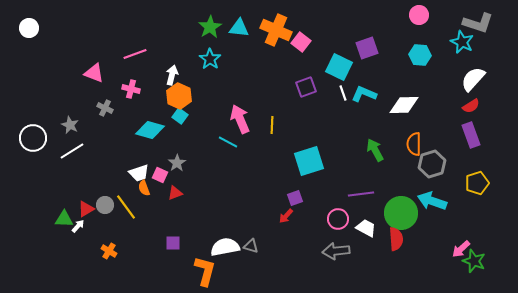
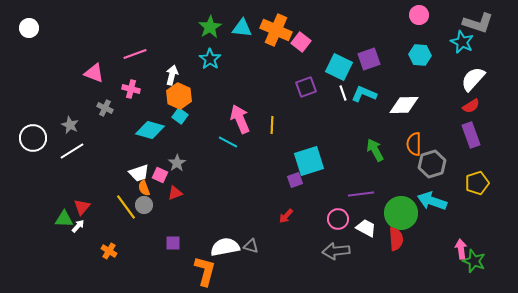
cyan triangle at (239, 28): moved 3 px right
purple square at (367, 48): moved 2 px right, 11 px down
purple square at (295, 198): moved 18 px up
gray circle at (105, 205): moved 39 px right
red triangle at (86, 209): moved 4 px left, 2 px up; rotated 18 degrees counterclockwise
pink arrow at (461, 249): rotated 126 degrees clockwise
